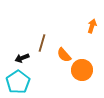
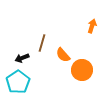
orange semicircle: moved 1 px left
